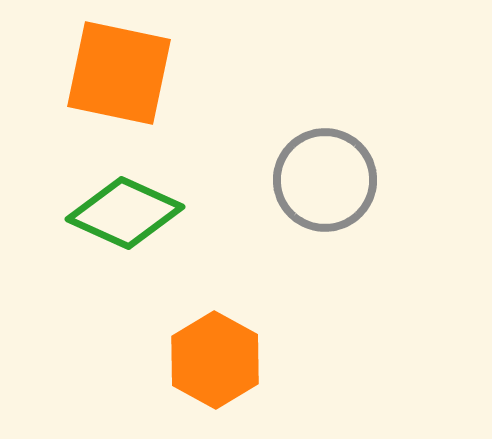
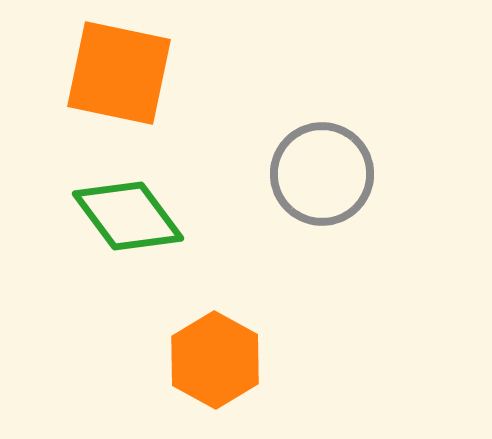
gray circle: moved 3 px left, 6 px up
green diamond: moved 3 px right, 3 px down; rotated 29 degrees clockwise
